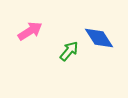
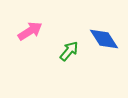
blue diamond: moved 5 px right, 1 px down
